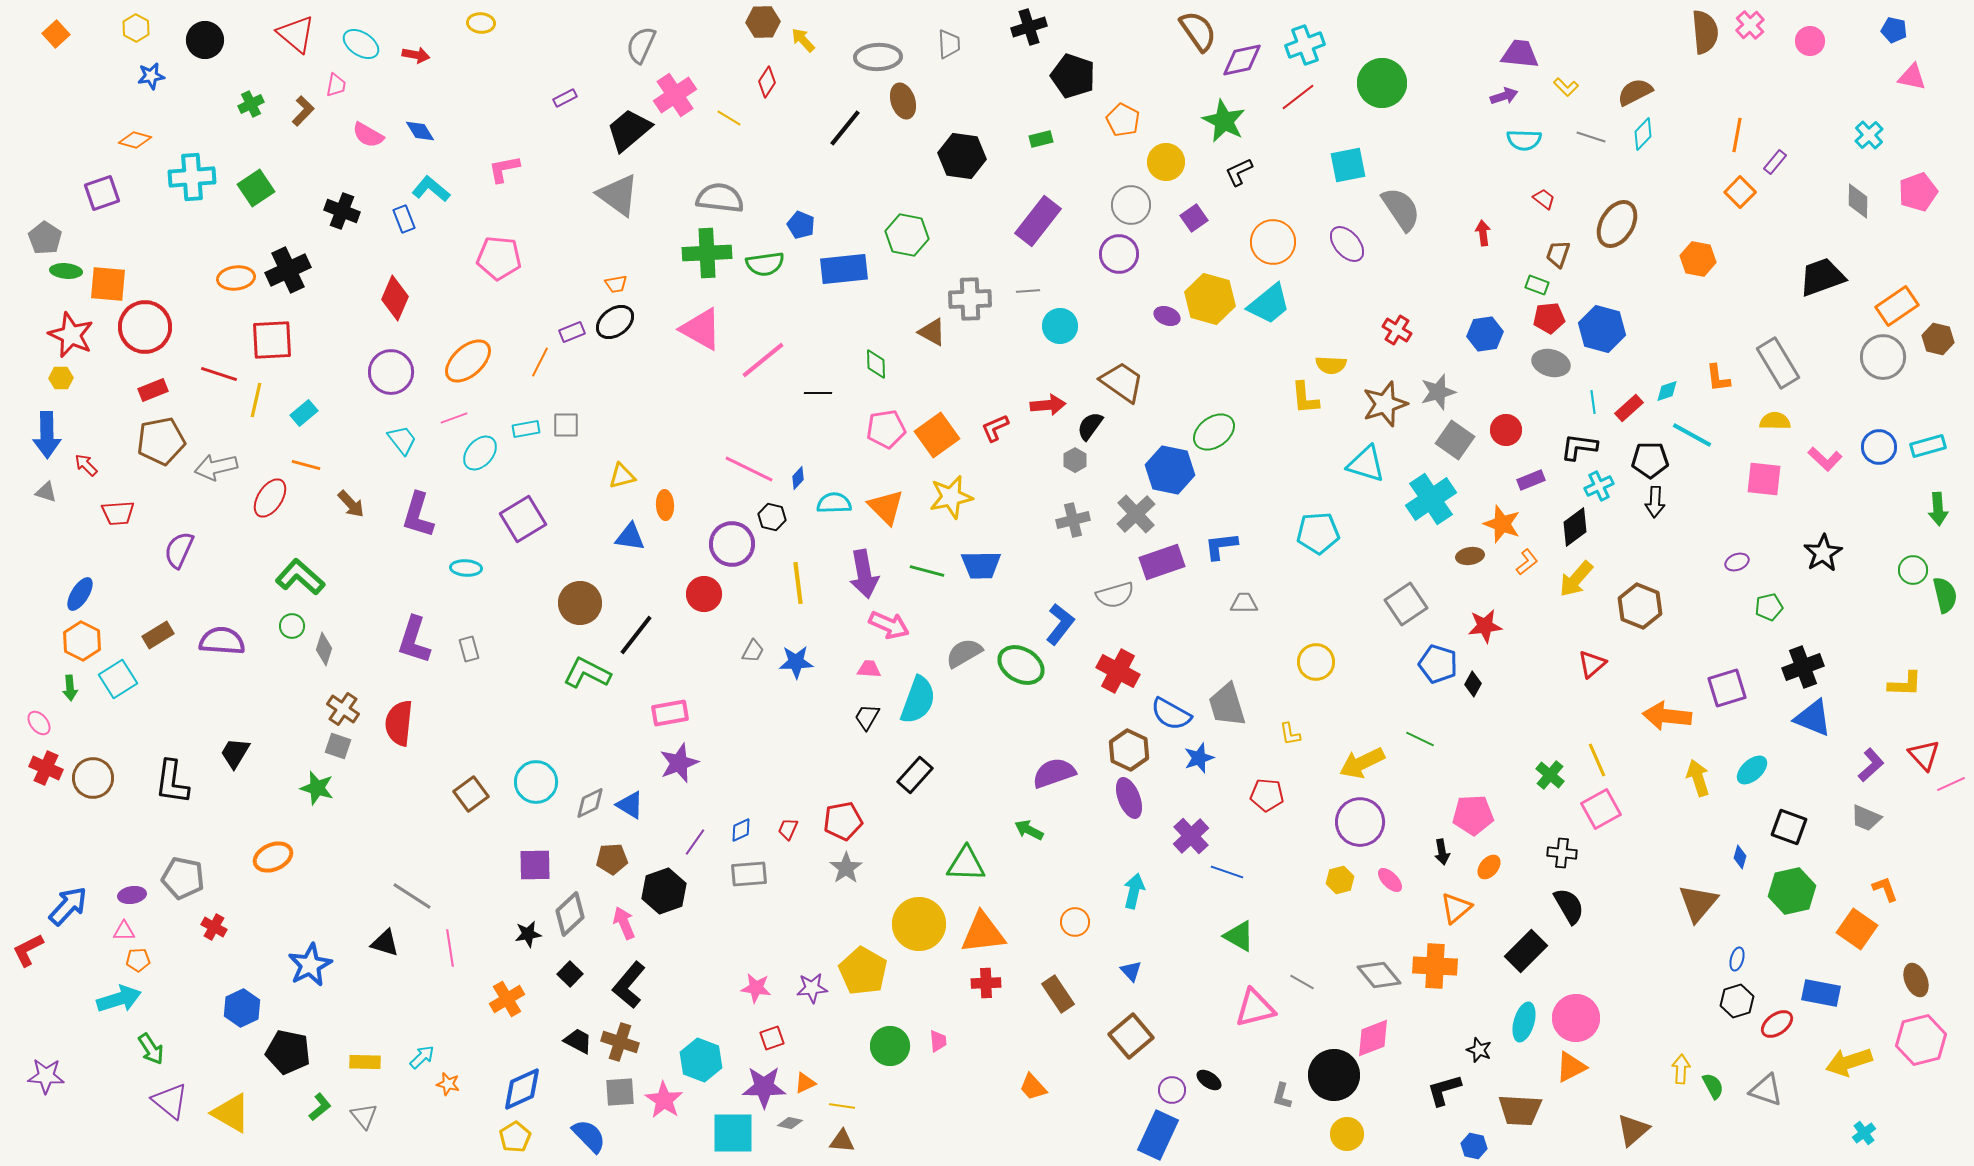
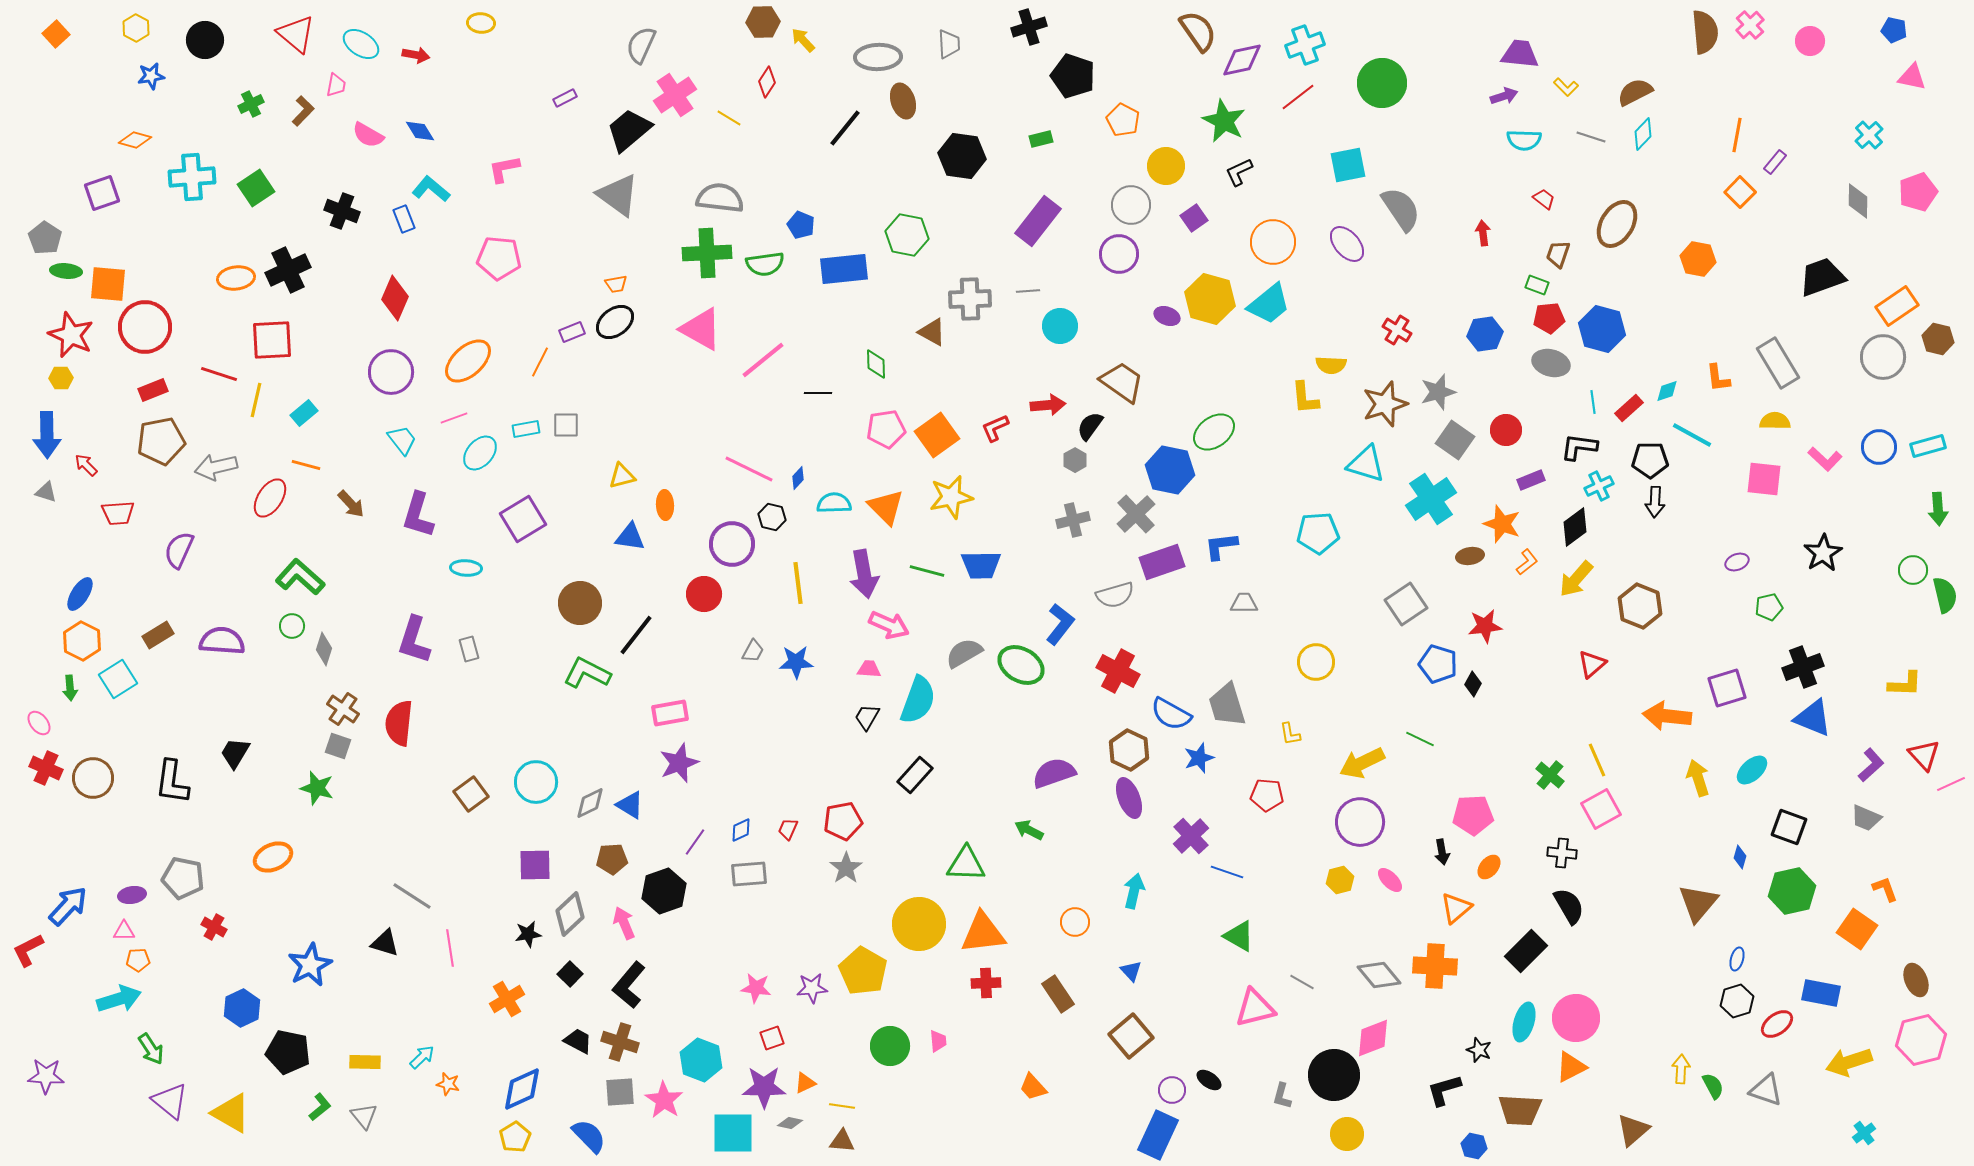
yellow circle at (1166, 162): moved 4 px down
